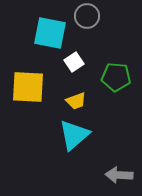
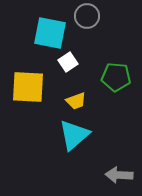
white square: moved 6 px left
